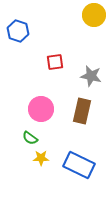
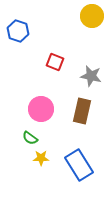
yellow circle: moved 2 px left, 1 px down
red square: rotated 30 degrees clockwise
blue rectangle: rotated 32 degrees clockwise
